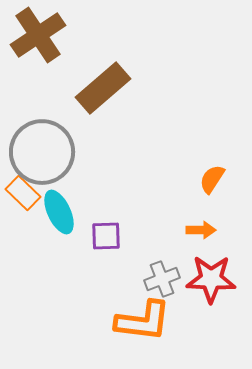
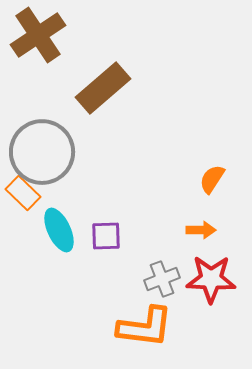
cyan ellipse: moved 18 px down
orange L-shape: moved 2 px right, 6 px down
